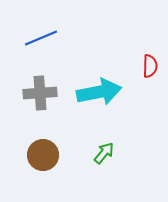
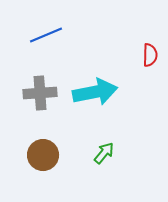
blue line: moved 5 px right, 3 px up
red semicircle: moved 11 px up
cyan arrow: moved 4 px left
